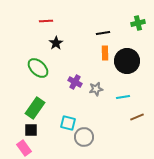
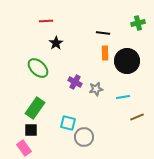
black line: rotated 16 degrees clockwise
